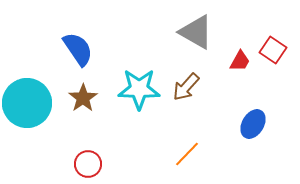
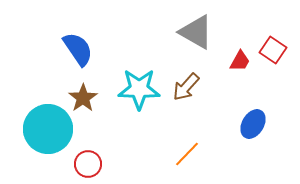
cyan circle: moved 21 px right, 26 px down
